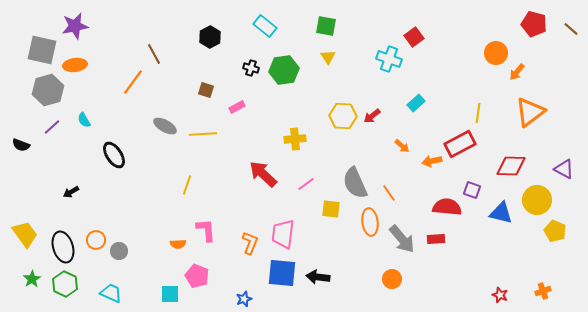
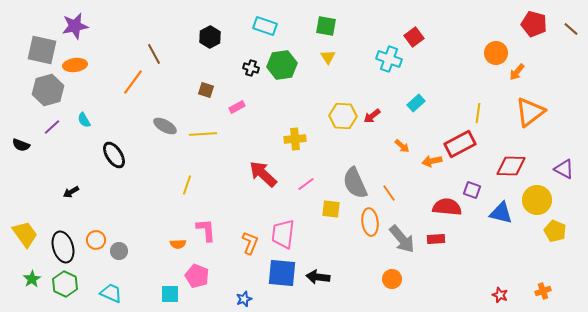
cyan rectangle at (265, 26): rotated 20 degrees counterclockwise
green hexagon at (284, 70): moved 2 px left, 5 px up
